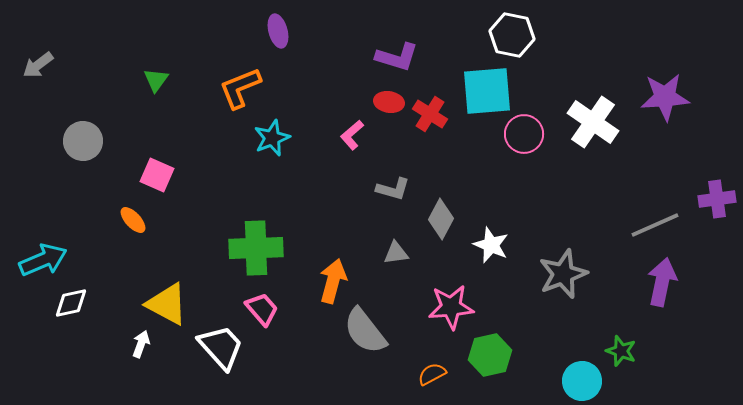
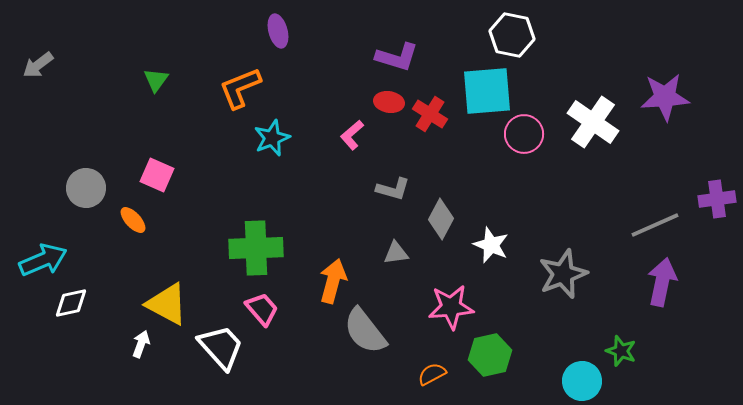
gray circle: moved 3 px right, 47 px down
